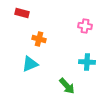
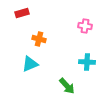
red rectangle: rotated 32 degrees counterclockwise
